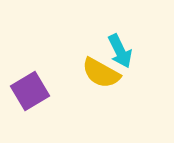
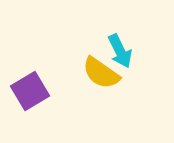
yellow semicircle: rotated 6 degrees clockwise
